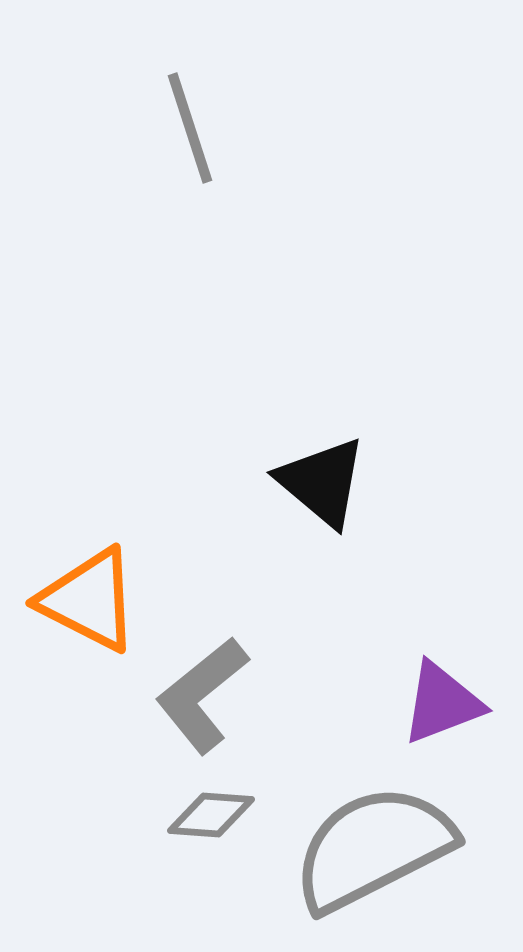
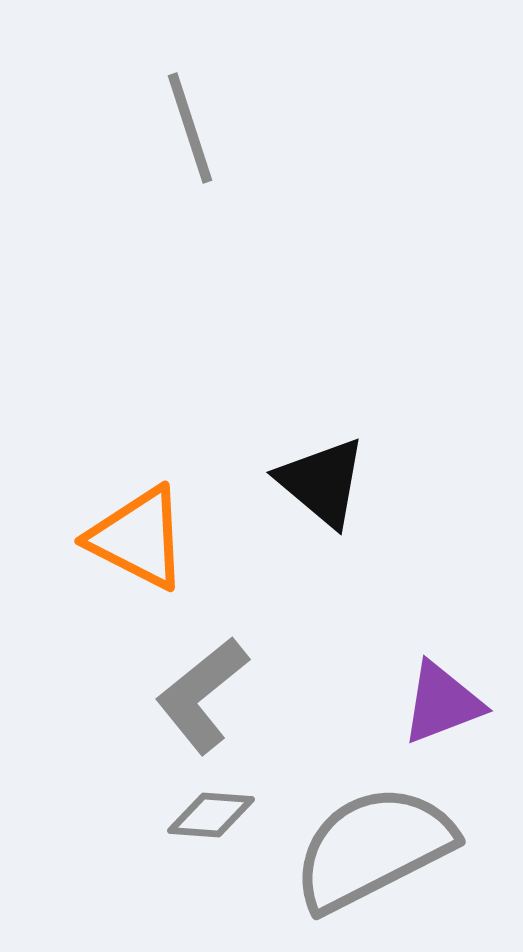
orange triangle: moved 49 px right, 62 px up
